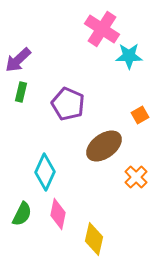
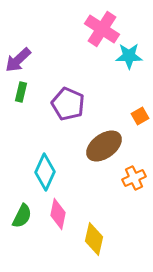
orange square: moved 1 px down
orange cross: moved 2 px left, 1 px down; rotated 20 degrees clockwise
green semicircle: moved 2 px down
